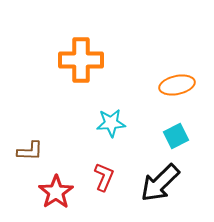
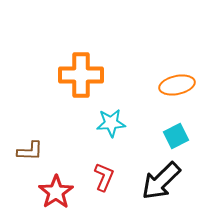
orange cross: moved 15 px down
black arrow: moved 1 px right, 2 px up
